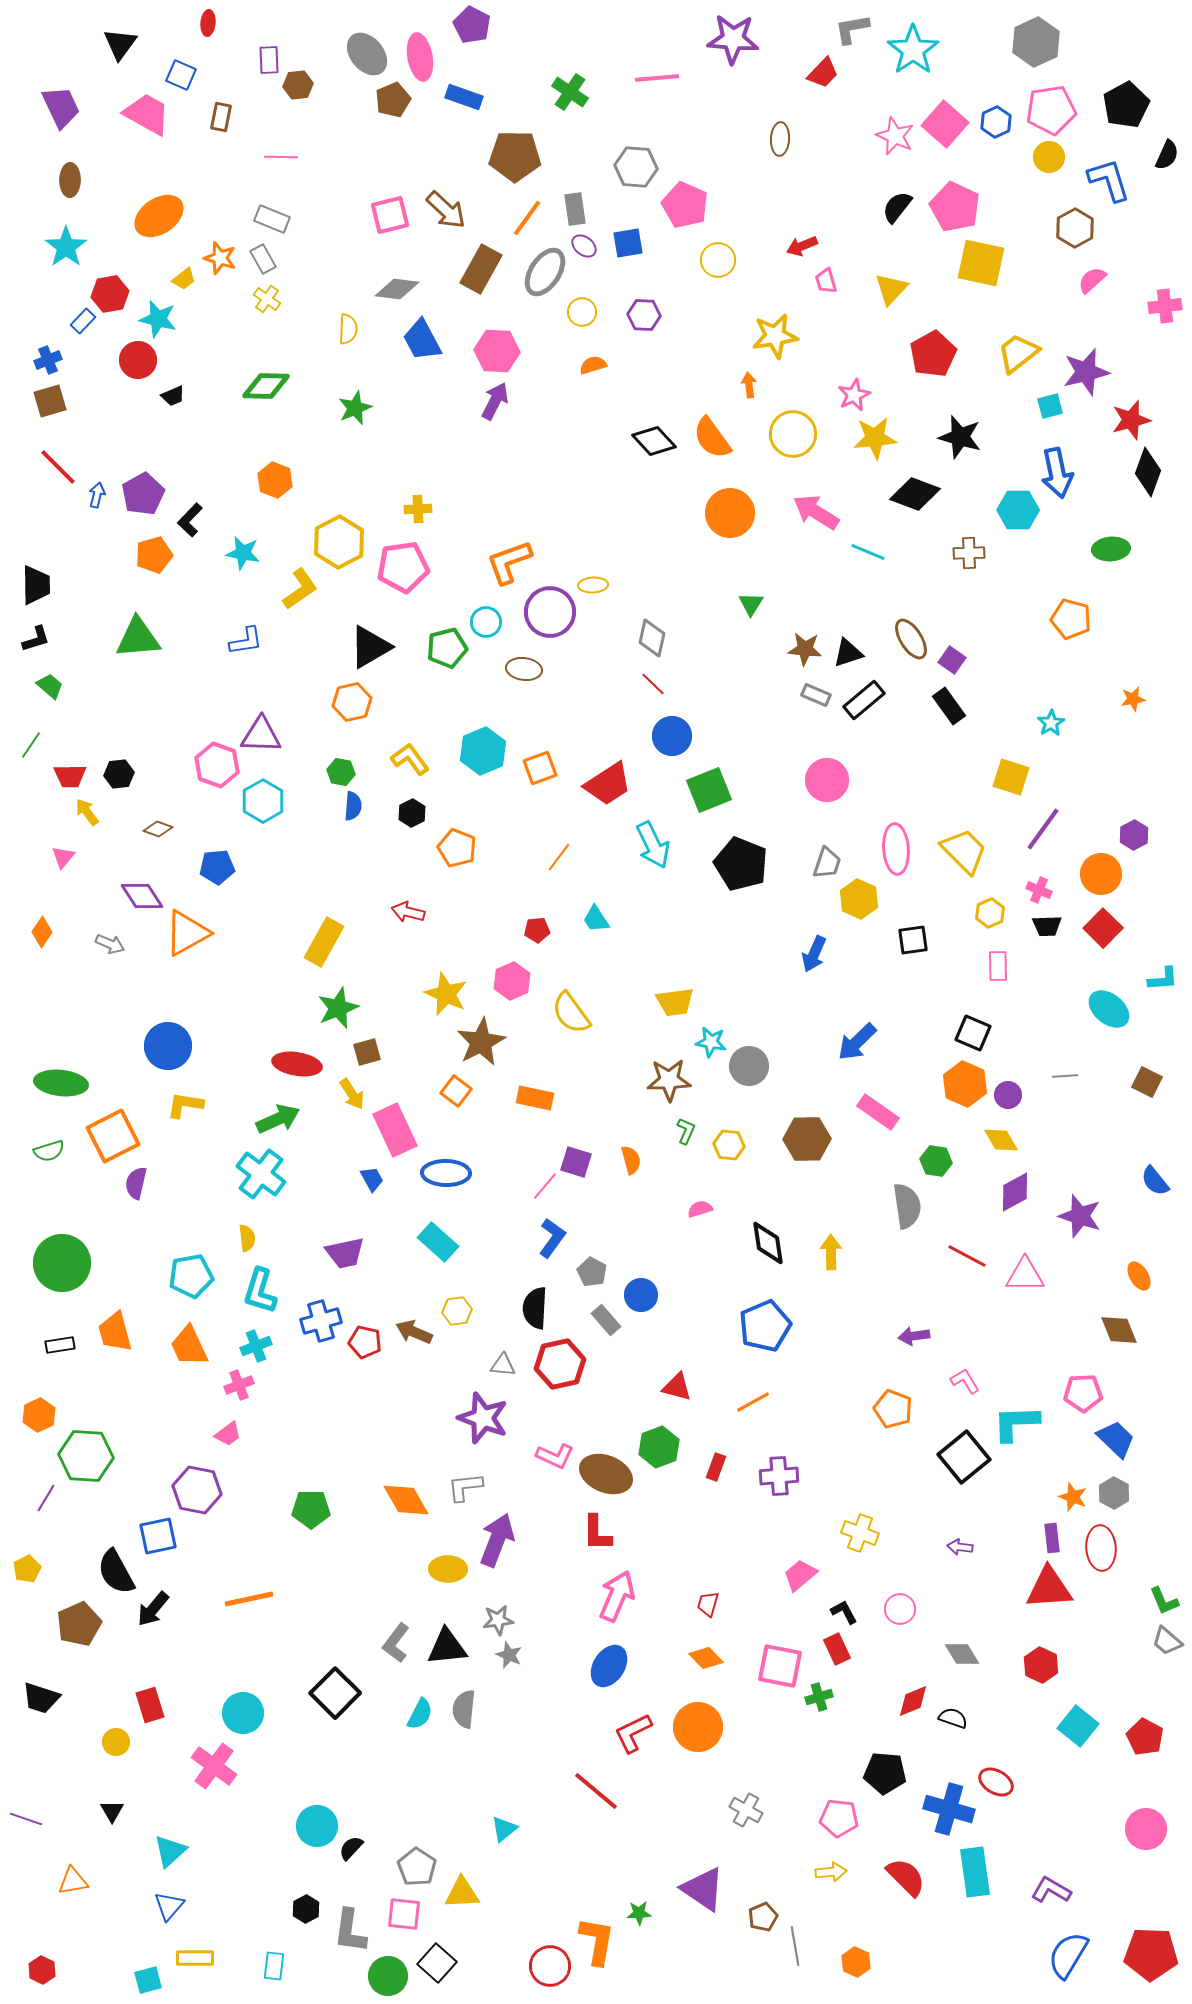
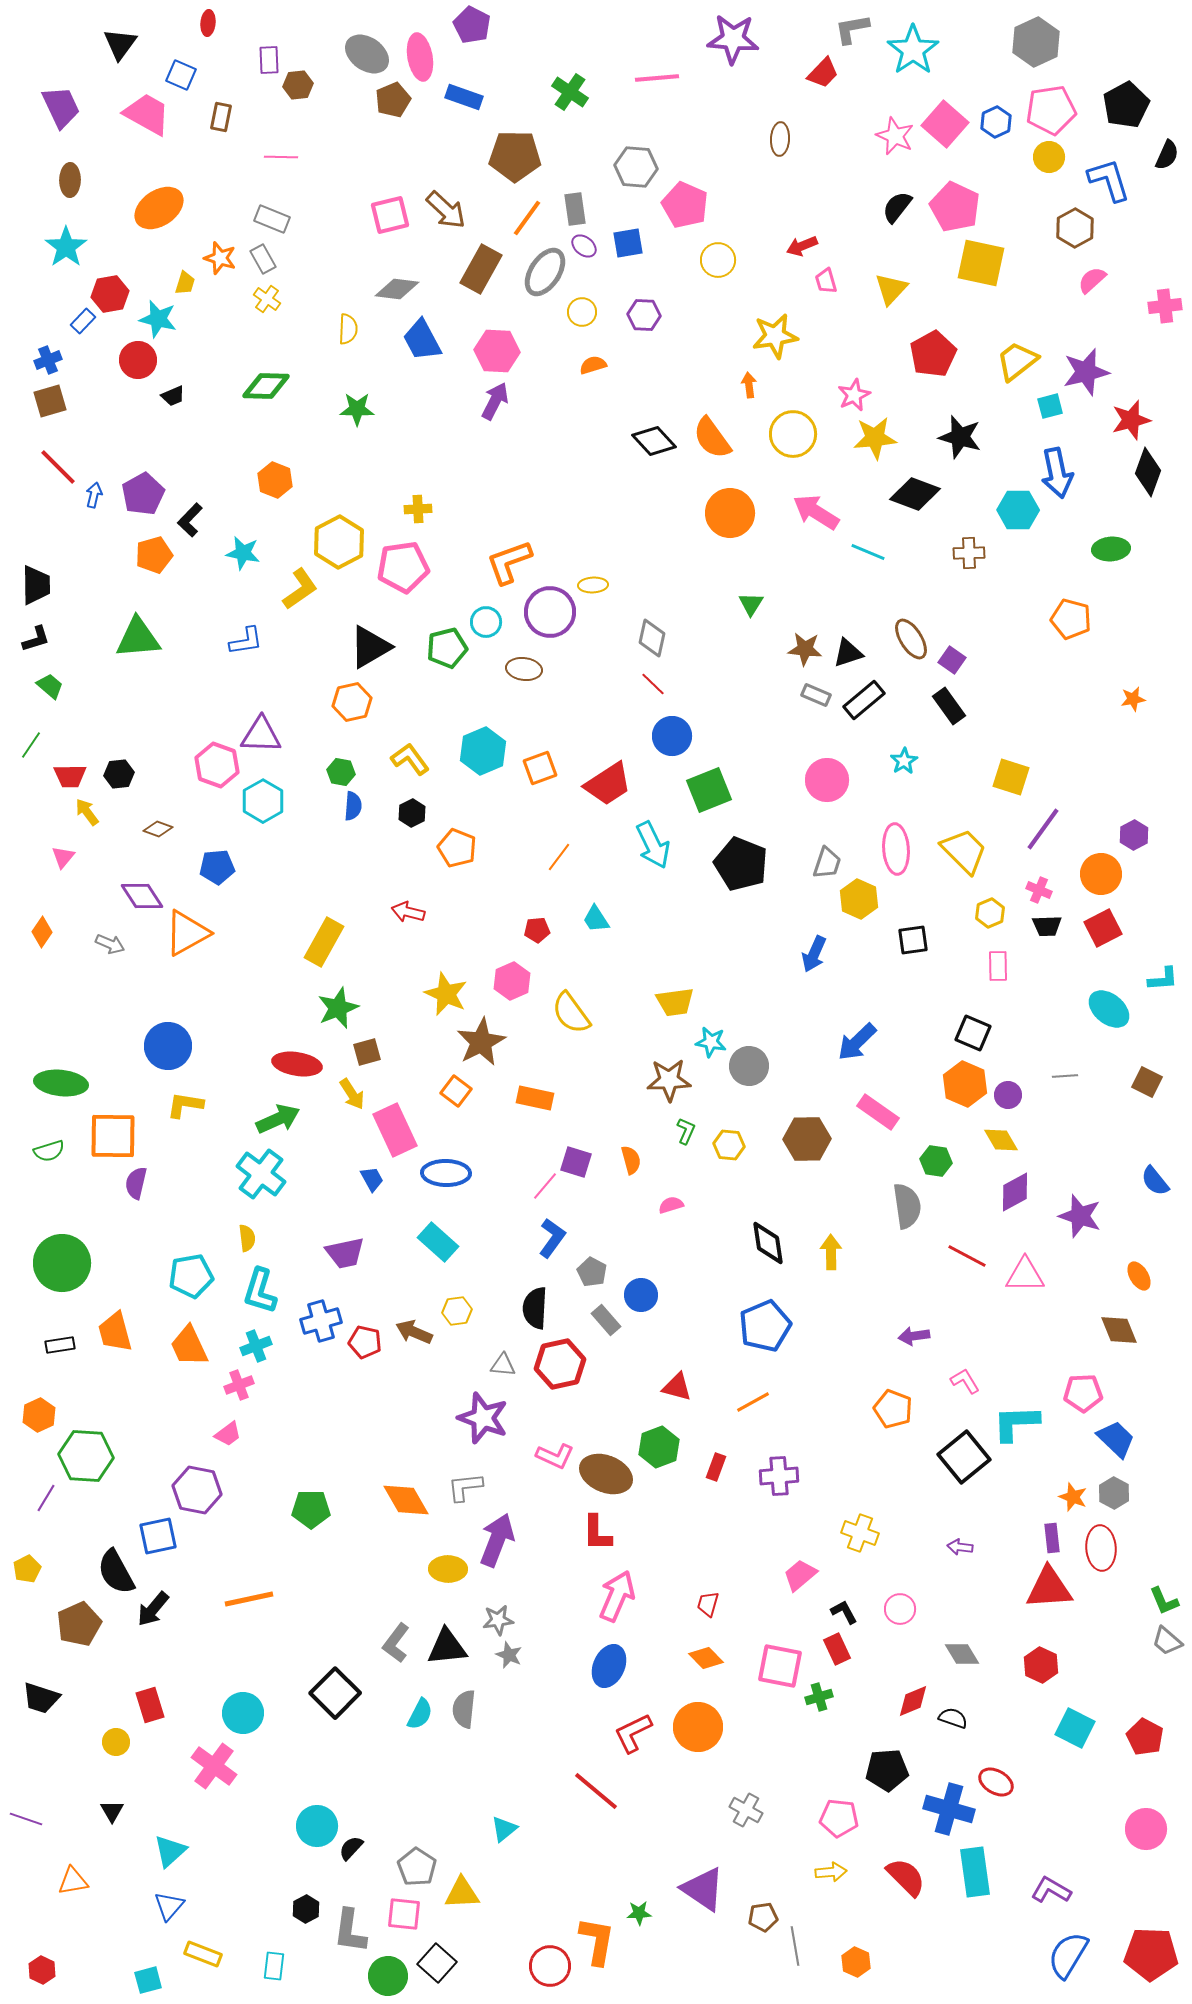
gray ellipse at (367, 54): rotated 15 degrees counterclockwise
orange ellipse at (159, 216): moved 8 px up
yellow trapezoid at (184, 279): moved 1 px right, 4 px down; rotated 35 degrees counterclockwise
yellow trapezoid at (1018, 353): moved 1 px left, 8 px down
green star at (355, 408): moved 2 px right, 1 px down; rotated 24 degrees clockwise
blue arrow at (97, 495): moved 3 px left
cyan star at (1051, 723): moved 147 px left, 38 px down
red square at (1103, 928): rotated 18 degrees clockwise
orange square at (113, 1136): rotated 28 degrees clockwise
pink semicircle at (700, 1209): moved 29 px left, 4 px up
blue ellipse at (609, 1666): rotated 9 degrees counterclockwise
cyan square at (1078, 1726): moved 3 px left, 2 px down; rotated 12 degrees counterclockwise
black pentagon at (885, 1773): moved 2 px right, 3 px up; rotated 9 degrees counterclockwise
brown pentagon at (763, 1917): rotated 16 degrees clockwise
yellow rectangle at (195, 1958): moved 8 px right, 4 px up; rotated 21 degrees clockwise
